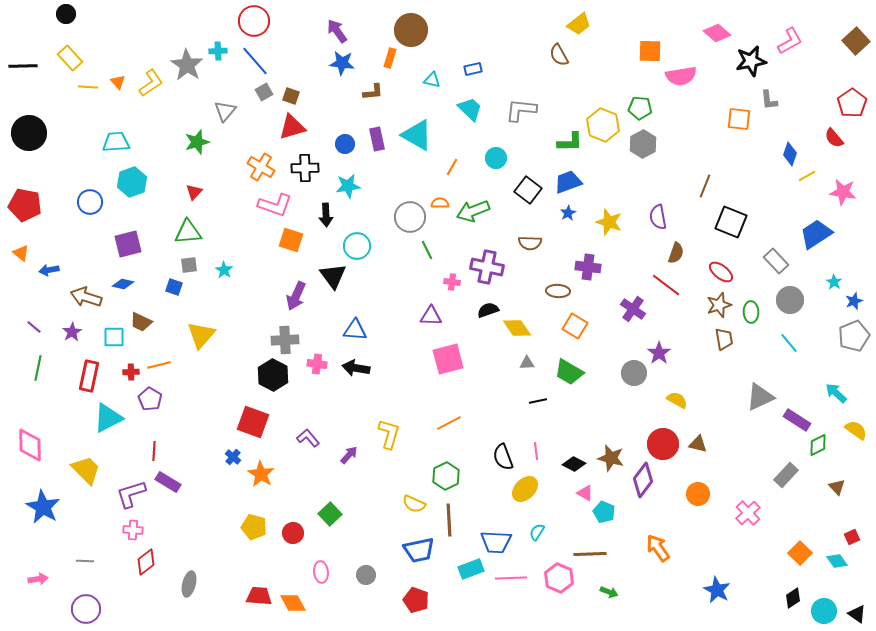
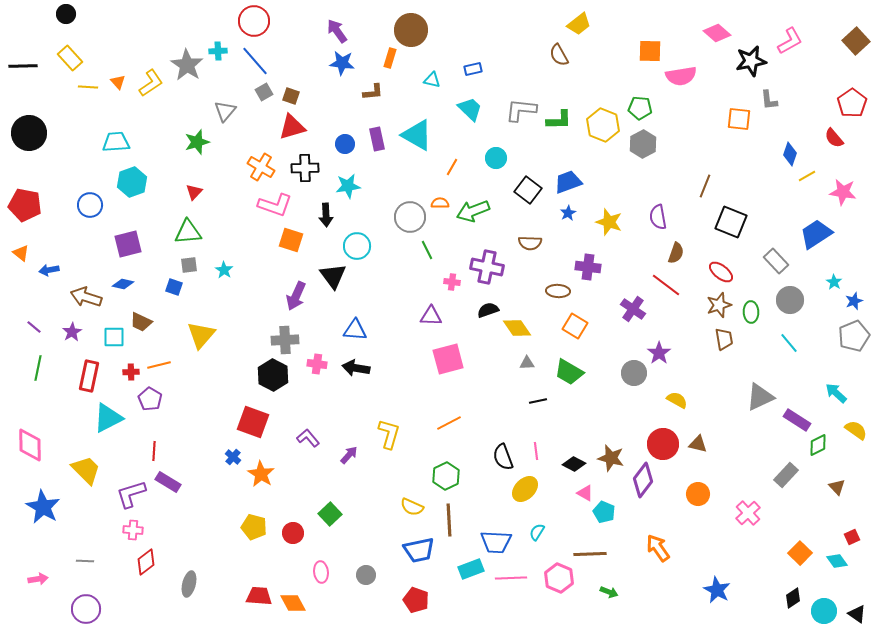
green L-shape at (570, 142): moved 11 px left, 22 px up
blue circle at (90, 202): moved 3 px down
yellow semicircle at (414, 504): moved 2 px left, 3 px down
